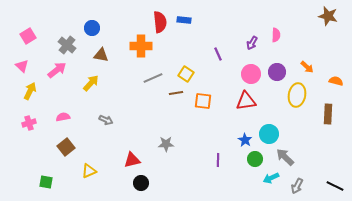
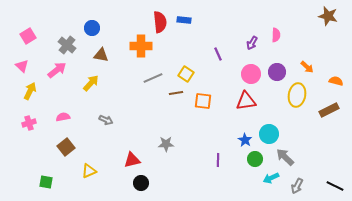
brown rectangle at (328, 114): moved 1 px right, 4 px up; rotated 60 degrees clockwise
